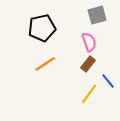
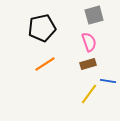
gray square: moved 3 px left
brown rectangle: rotated 35 degrees clockwise
blue line: rotated 42 degrees counterclockwise
